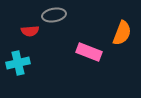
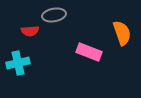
orange semicircle: rotated 40 degrees counterclockwise
